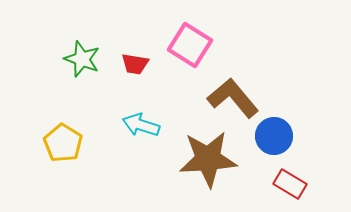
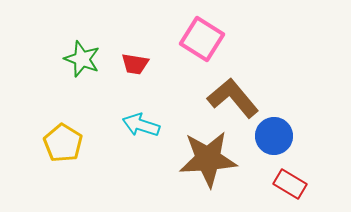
pink square: moved 12 px right, 6 px up
